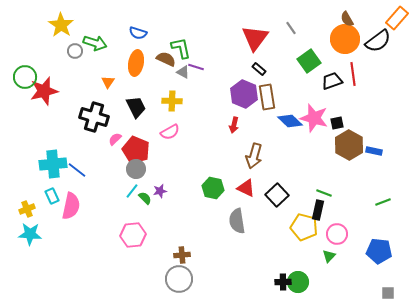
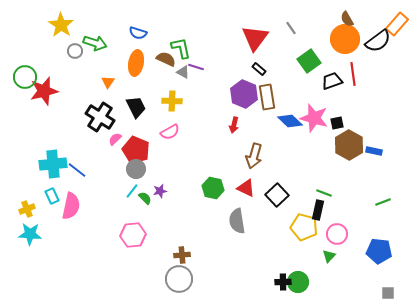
orange rectangle at (397, 18): moved 6 px down
black cross at (94, 117): moved 6 px right; rotated 16 degrees clockwise
